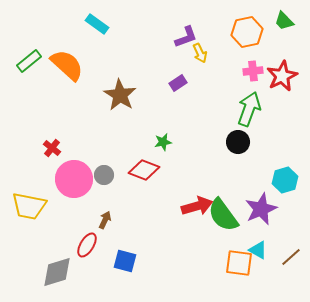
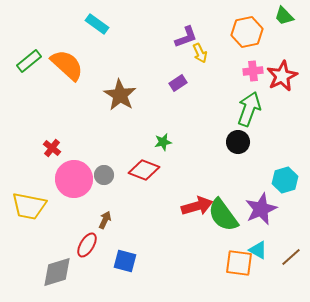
green trapezoid: moved 5 px up
